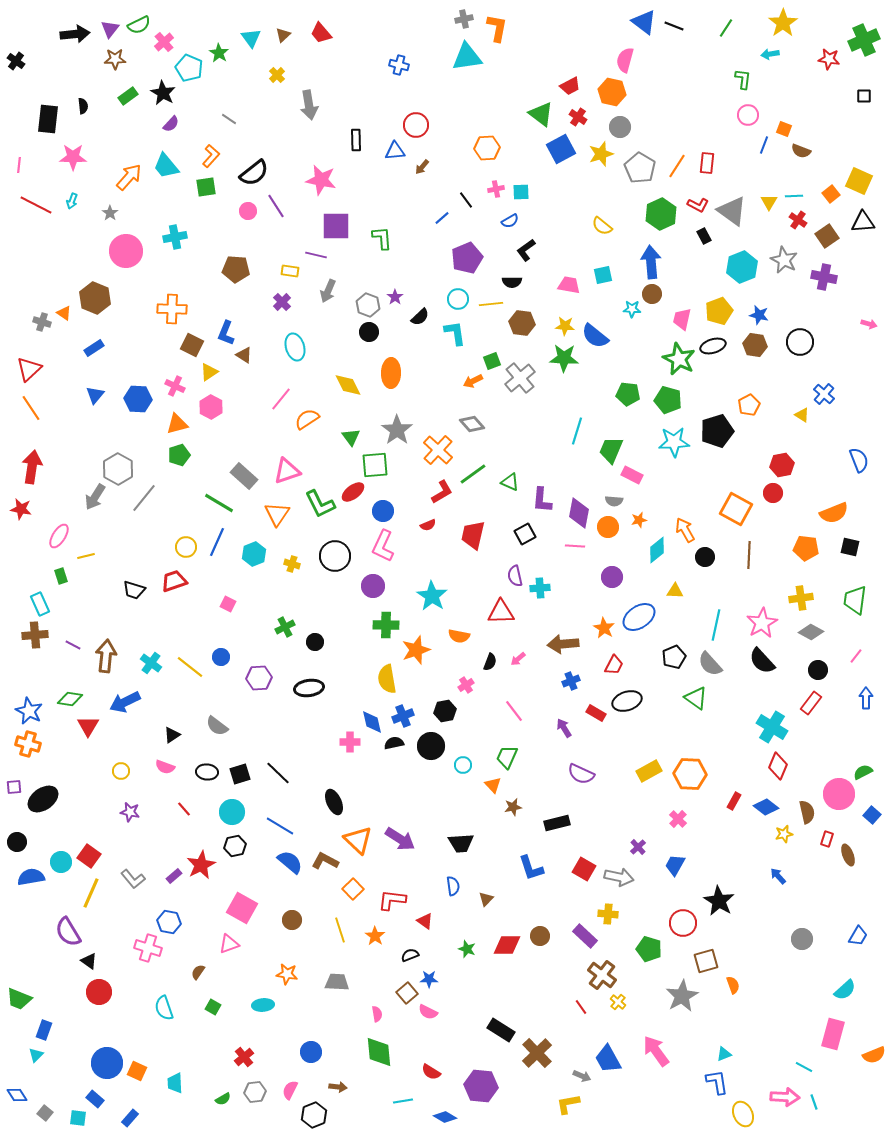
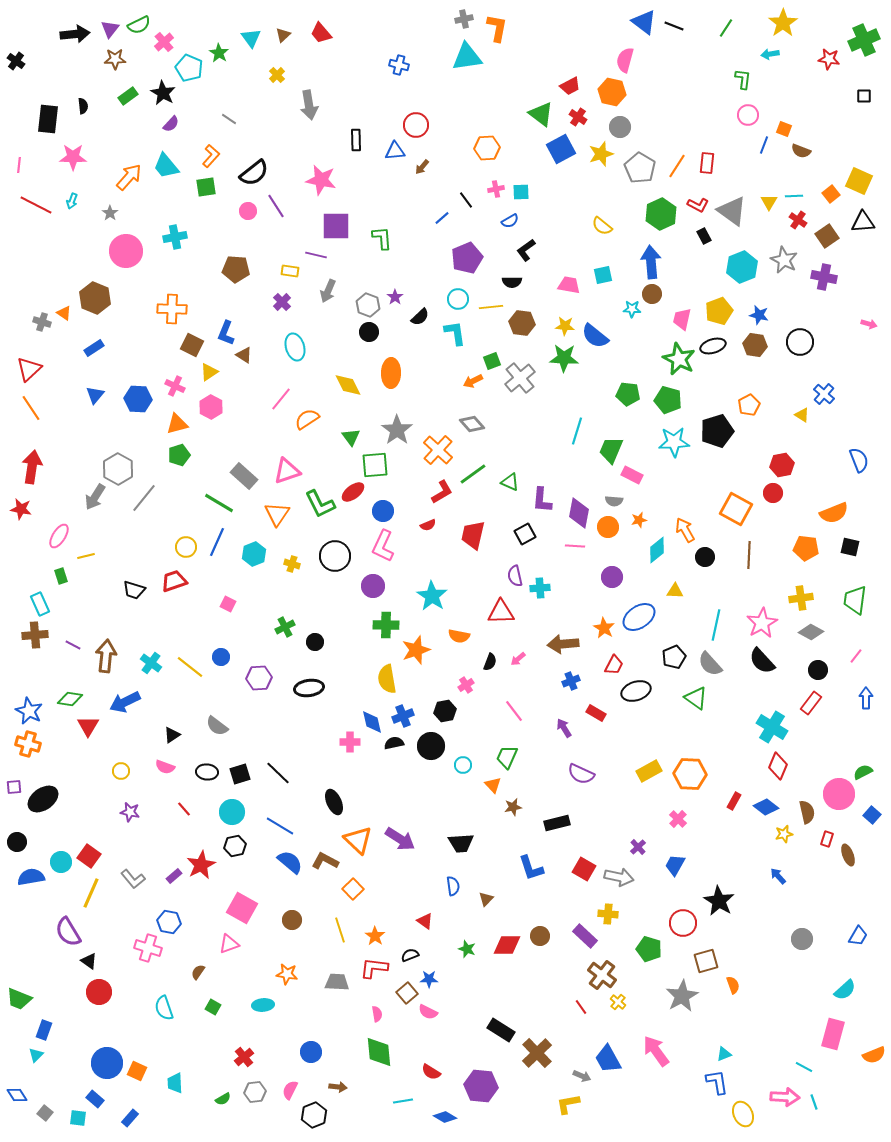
yellow line at (491, 304): moved 3 px down
black ellipse at (627, 701): moved 9 px right, 10 px up
red L-shape at (392, 900): moved 18 px left, 68 px down
